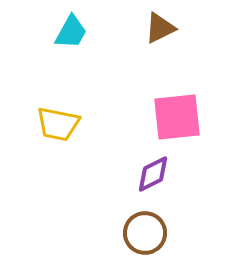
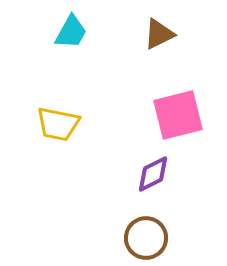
brown triangle: moved 1 px left, 6 px down
pink square: moved 1 px right, 2 px up; rotated 8 degrees counterclockwise
brown circle: moved 1 px right, 5 px down
